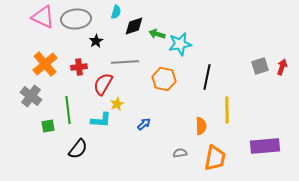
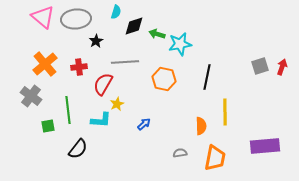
pink triangle: rotated 15 degrees clockwise
yellow line: moved 2 px left, 2 px down
